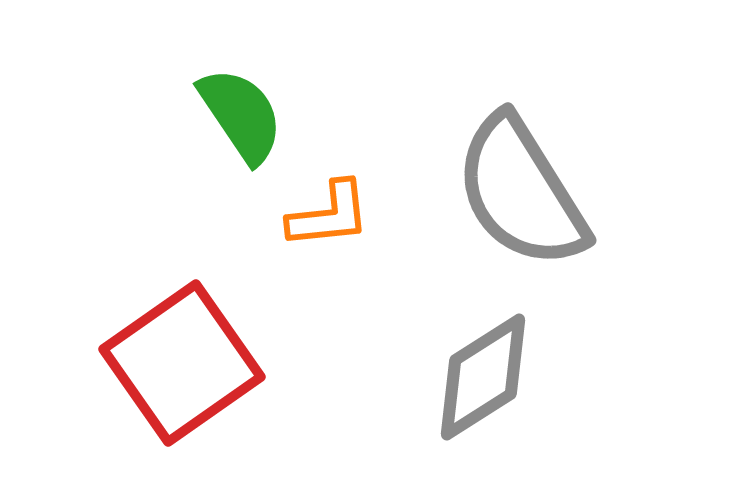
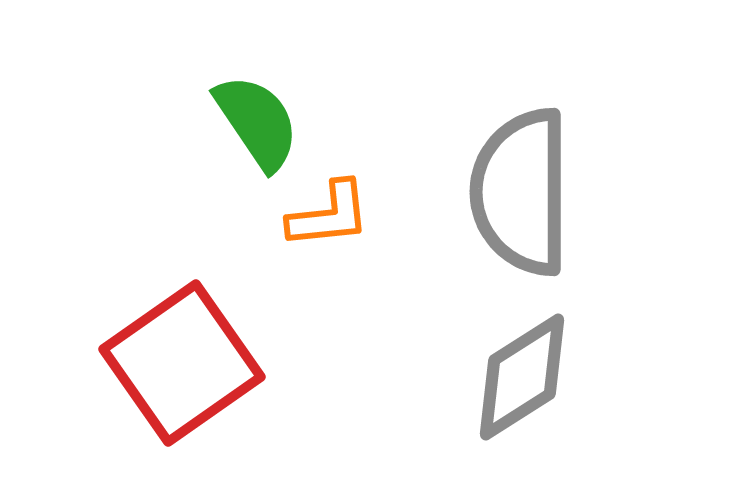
green semicircle: moved 16 px right, 7 px down
gray semicircle: rotated 32 degrees clockwise
gray diamond: moved 39 px right
